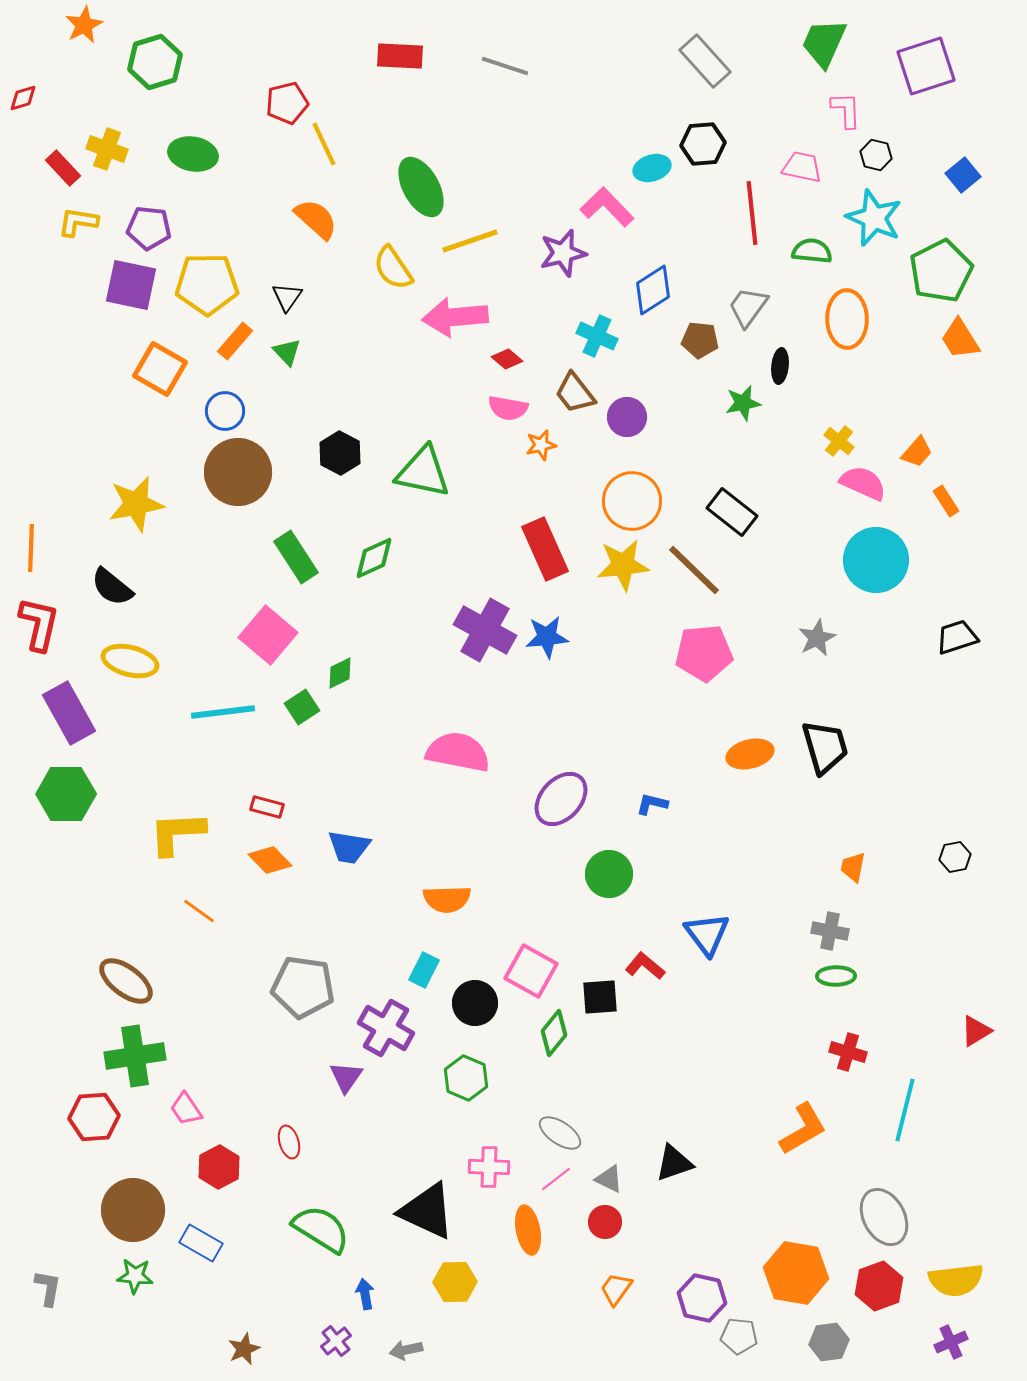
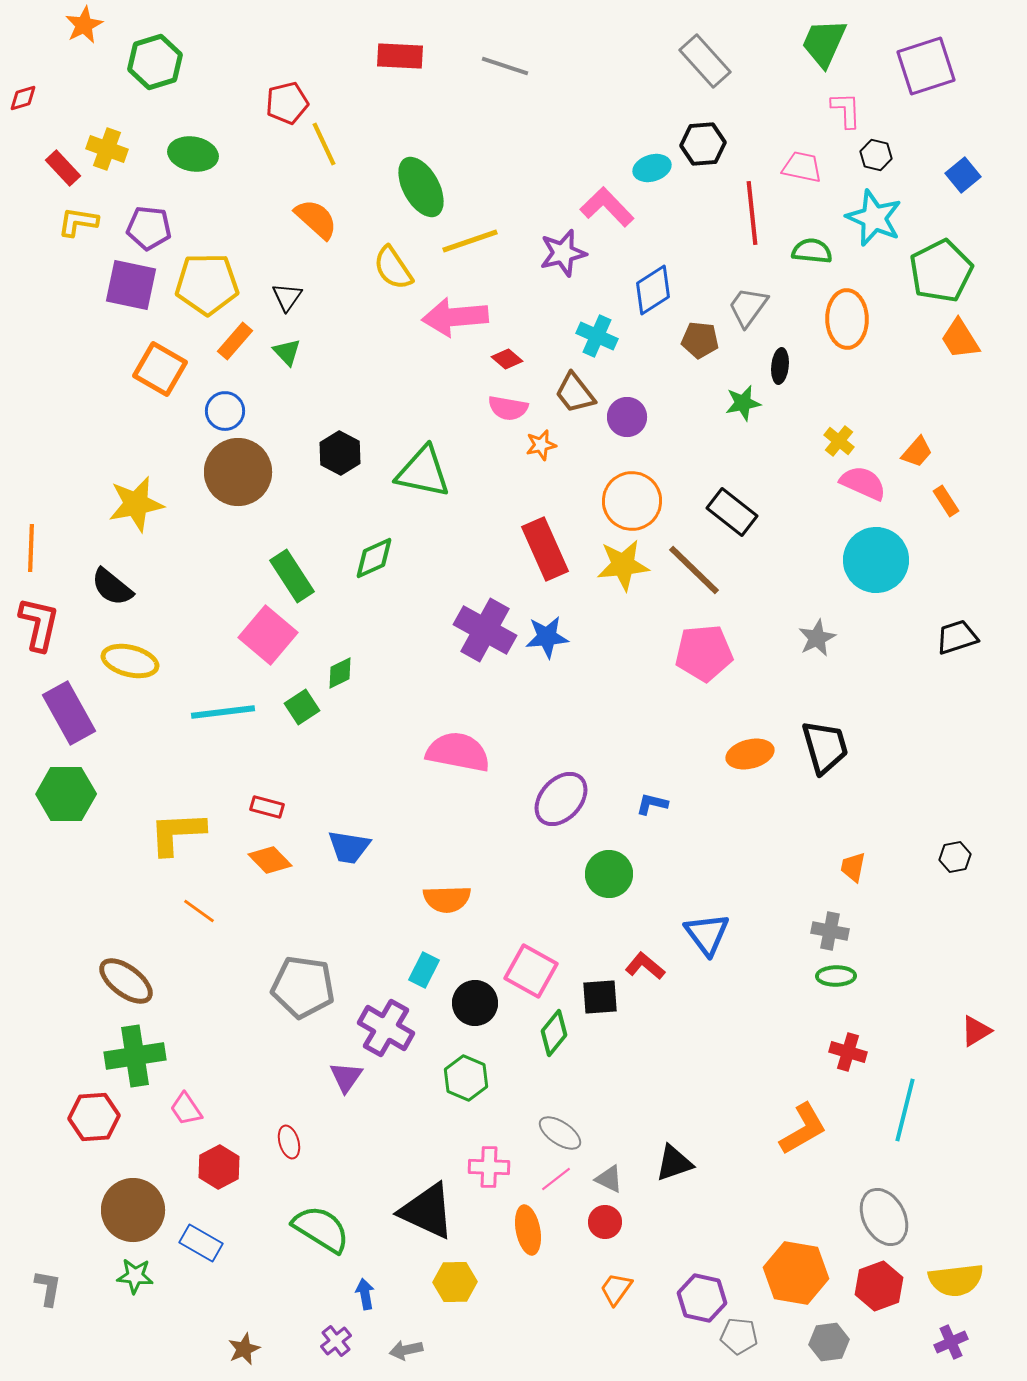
green rectangle at (296, 557): moved 4 px left, 19 px down
